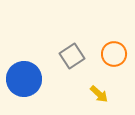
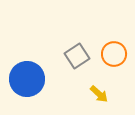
gray square: moved 5 px right
blue circle: moved 3 px right
